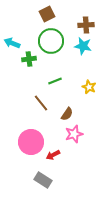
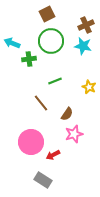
brown cross: rotated 21 degrees counterclockwise
